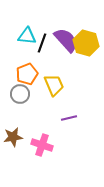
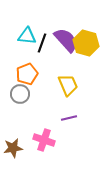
yellow trapezoid: moved 14 px right
brown star: moved 11 px down
pink cross: moved 2 px right, 5 px up
